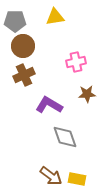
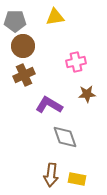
brown arrow: moved 1 px up; rotated 60 degrees clockwise
